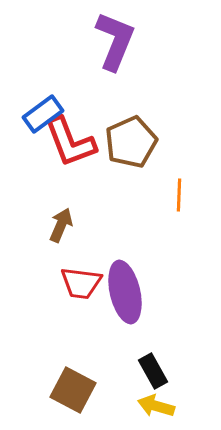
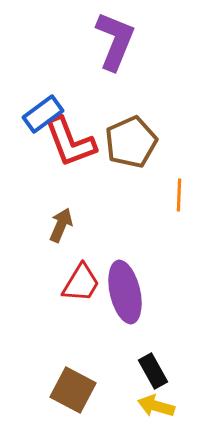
red trapezoid: rotated 66 degrees counterclockwise
